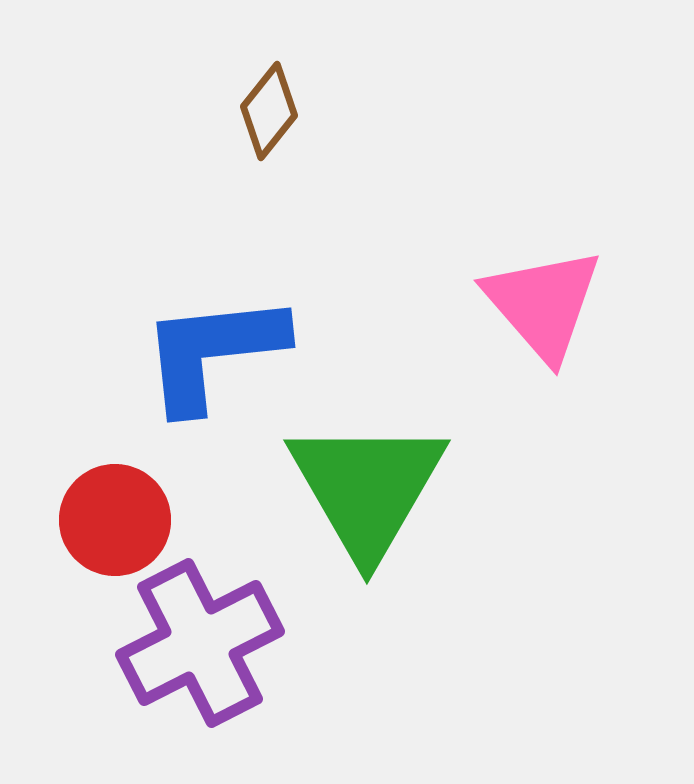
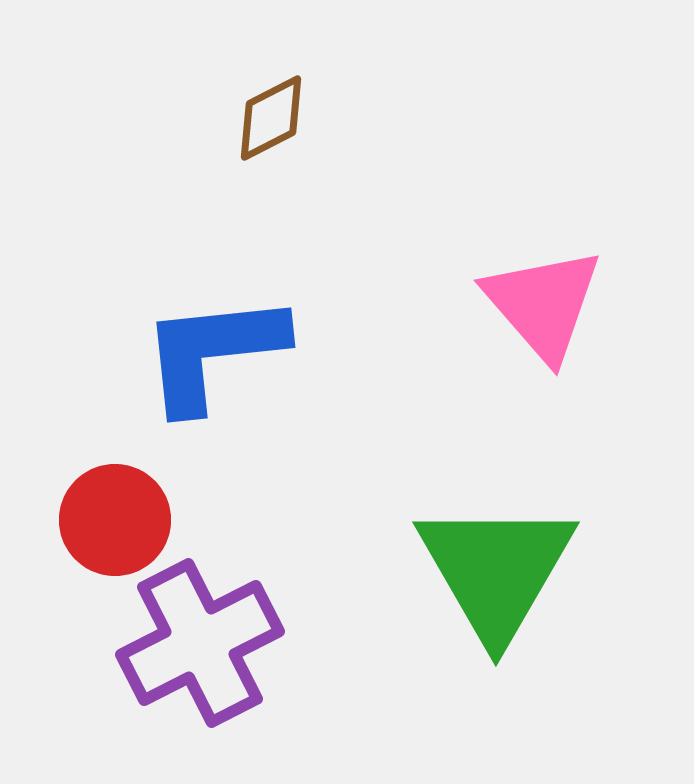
brown diamond: moved 2 px right, 7 px down; rotated 24 degrees clockwise
green triangle: moved 129 px right, 82 px down
